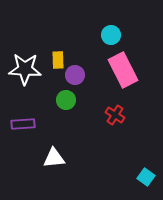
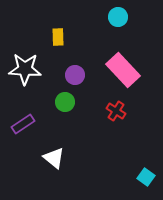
cyan circle: moved 7 px right, 18 px up
yellow rectangle: moved 23 px up
pink rectangle: rotated 16 degrees counterclockwise
green circle: moved 1 px left, 2 px down
red cross: moved 1 px right, 4 px up
purple rectangle: rotated 30 degrees counterclockwise
white triangle: rotated 45 degrees clockwise
